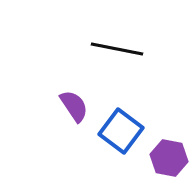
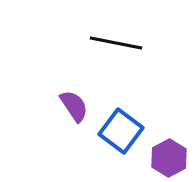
black line: moved 1 px left, 6 px up
purple hexagon: rotated 21 degrees clockwise
